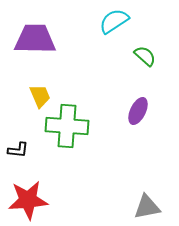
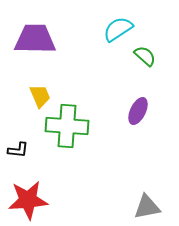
cyan semicircle: moved 4 px right, 8 px down
